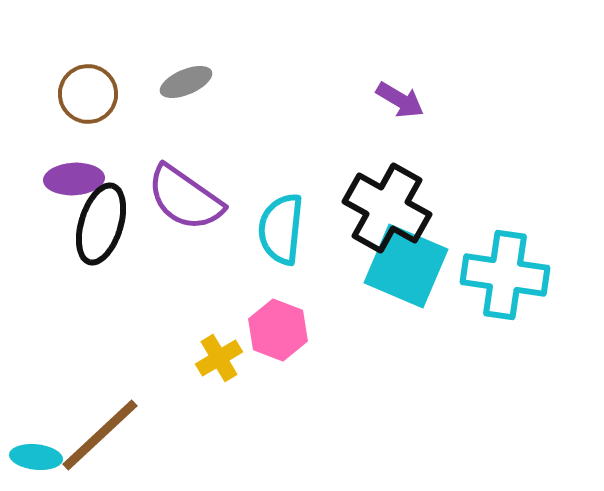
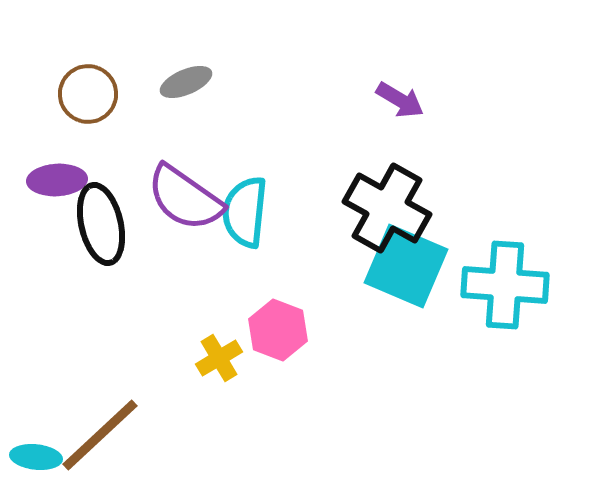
purple ellipse: moved 17 px left, 1 px down
black ellipse: rotated 30 degrees counterclockwise
cyan semicircle: moved 36 px left, 17 px up
cyan cross: moved 10 px down; rotated 4 degrees counterclockwise
